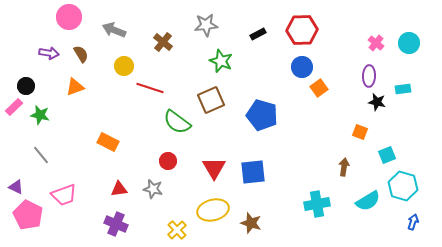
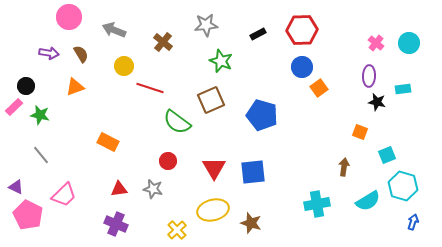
pink trapezoid at (64, 195): rotated 24 degrees counterclockwise
